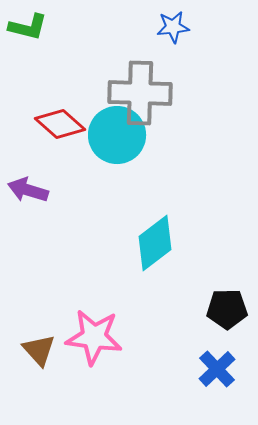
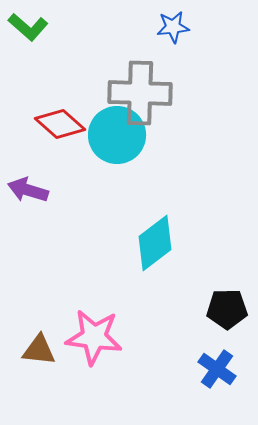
green L-shape: rotated 27 degrees clockwise
brown triangle: rotated 42 degrees counterclockwise
blue cross: rotated 12 degrees counterclockwise
